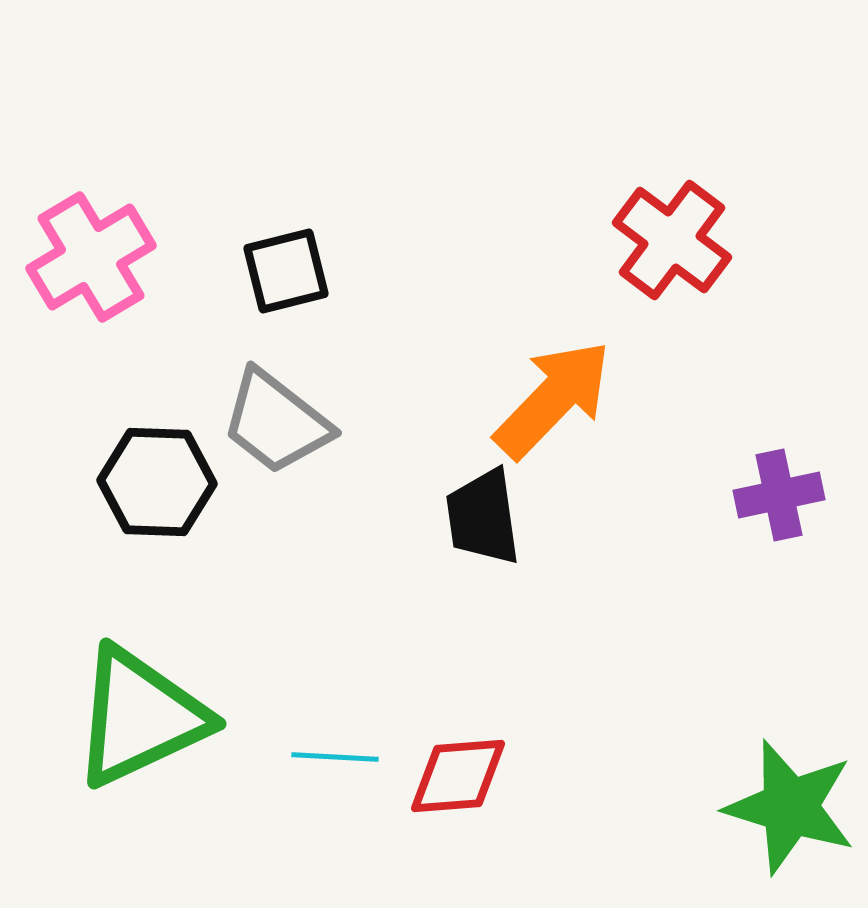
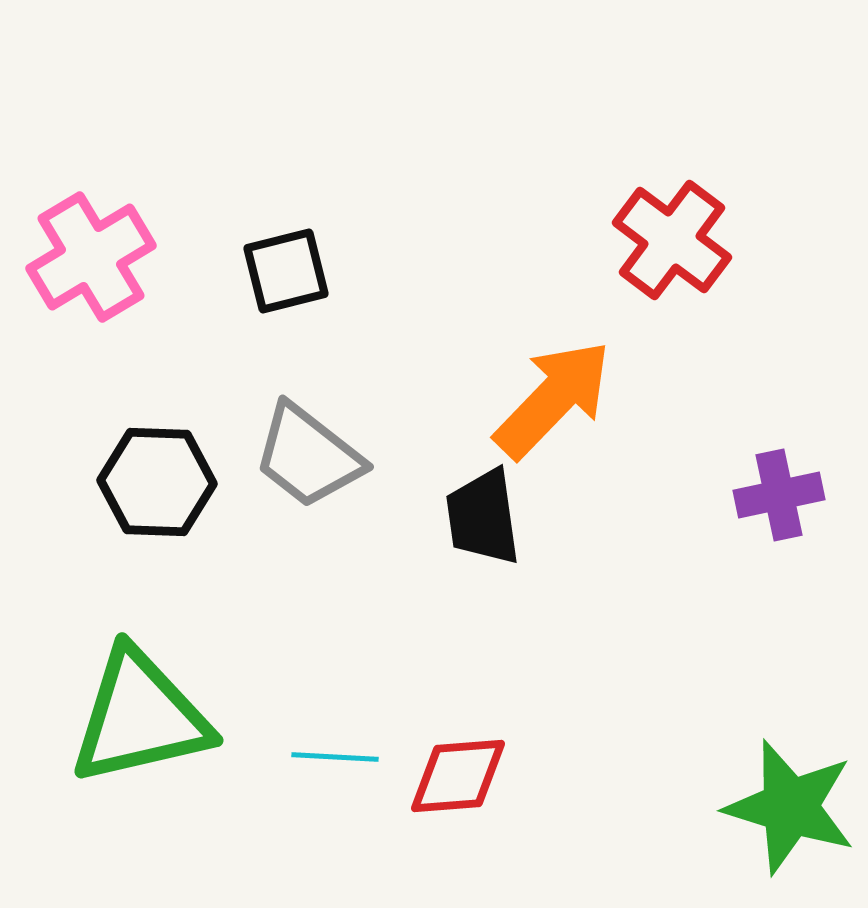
gray trapezoid: moved 32 px right, 34 px down
green triangle: rotated 12 degrees clockwise
